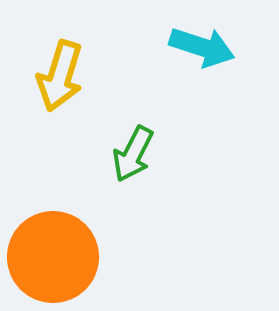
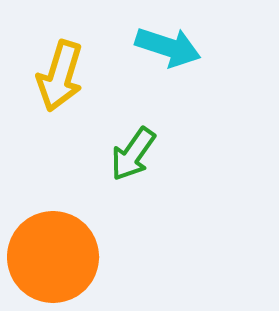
cyan arrow: moved 34 px left
green arrow: rotated 8 degrees clockwise
